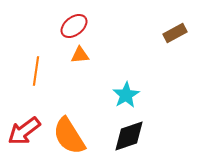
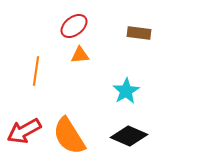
brown rectangle: moved 36 px left; rotated 35 degrees clockwise
cyan star: moved 4 px up
red arrow: rotated 8 degrees clockwise
black diamond: rotated 42 degrees clockwise
